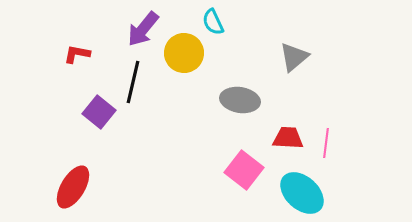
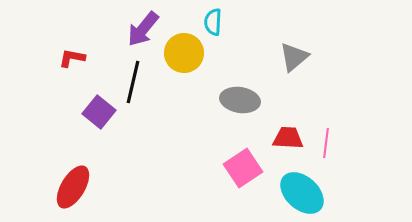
cyan semicircle: rotated 28 degrees clockwise
red L-shape: moved 5 px left, 4 px down
pink square: moved 1 px left, 2 px up; rotated 18 degrees clockwise
